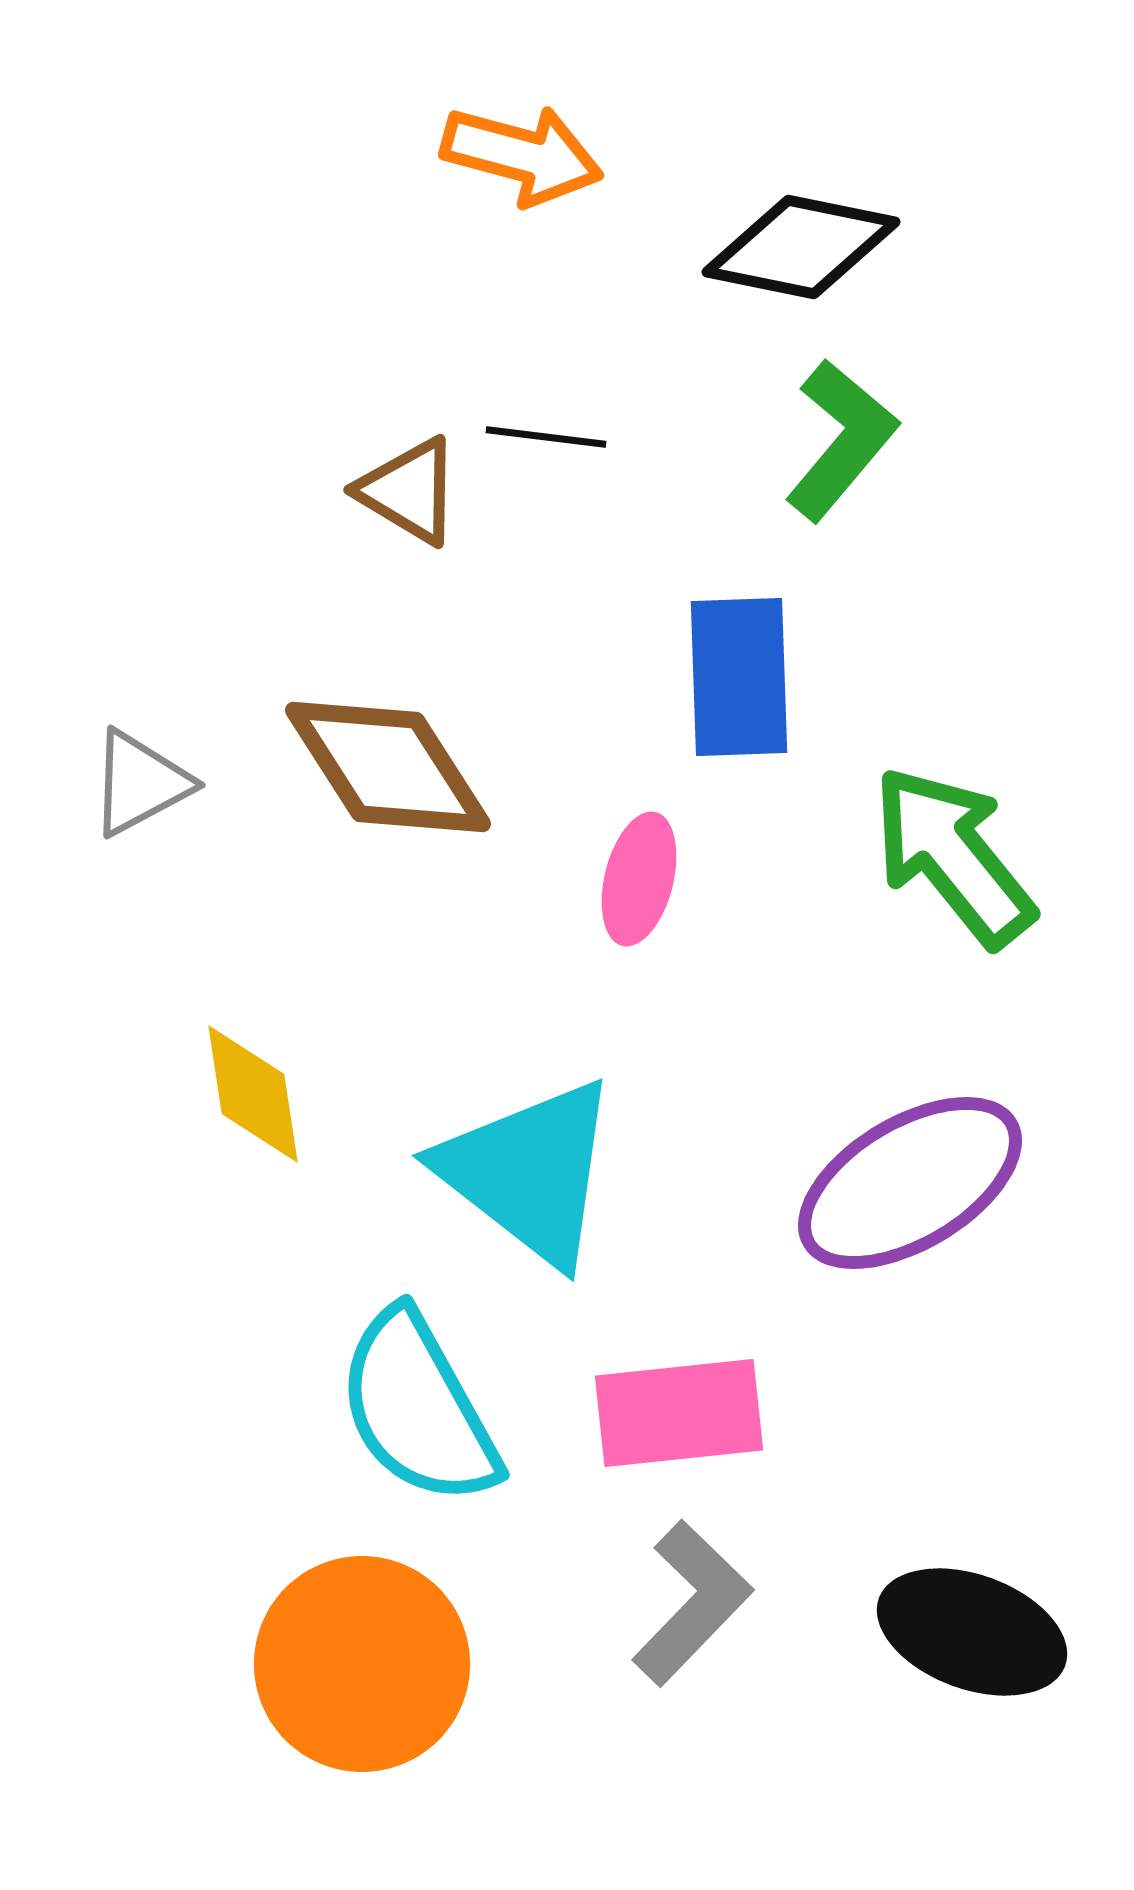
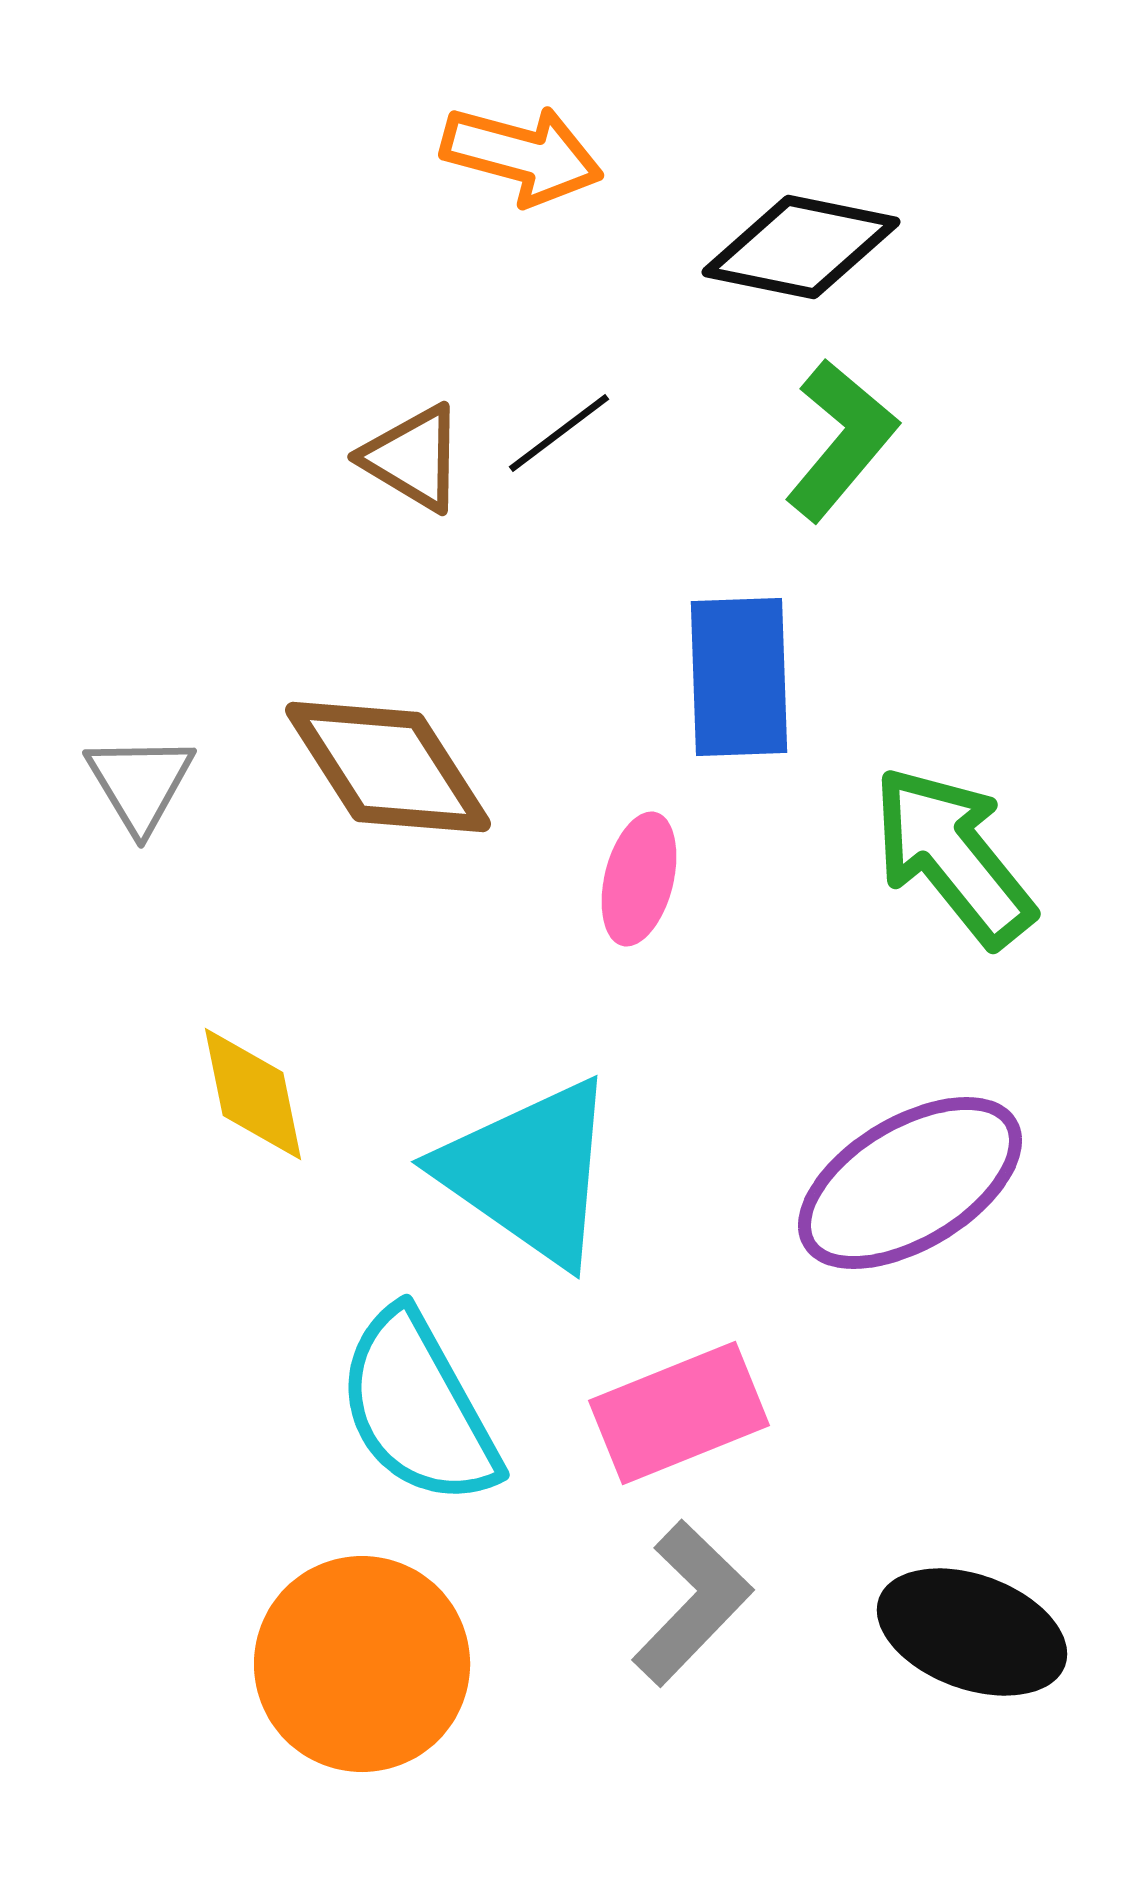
black line: moved 13 px right, 4 px up; rotated 44 degrees counterclockwise
brown triangle: moved 4 px right, 33 px up
gray triangle: rotated 33 degrees counterclockwise
yellow diamond: rotated 3 degrees counterclockwise
cyan triangle: rotated 3 degrees counterclockwise
pink rectangle: rotated 16 degrees counterclockwise
